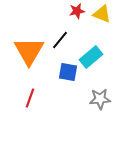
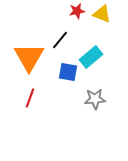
orange triangle: moved 6 px down
gray star: moved 5 px left
